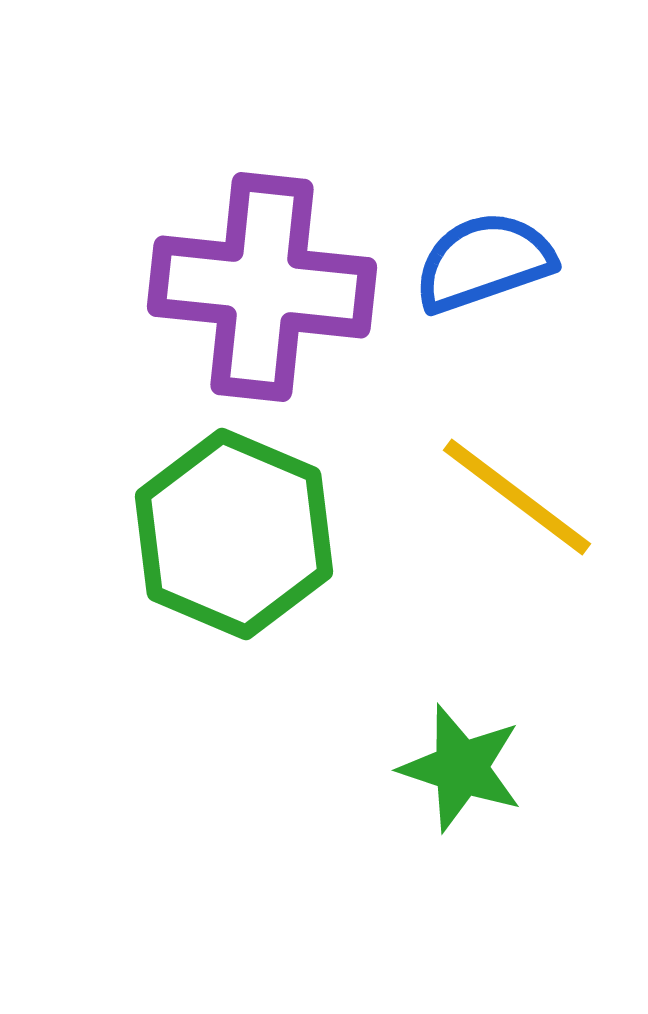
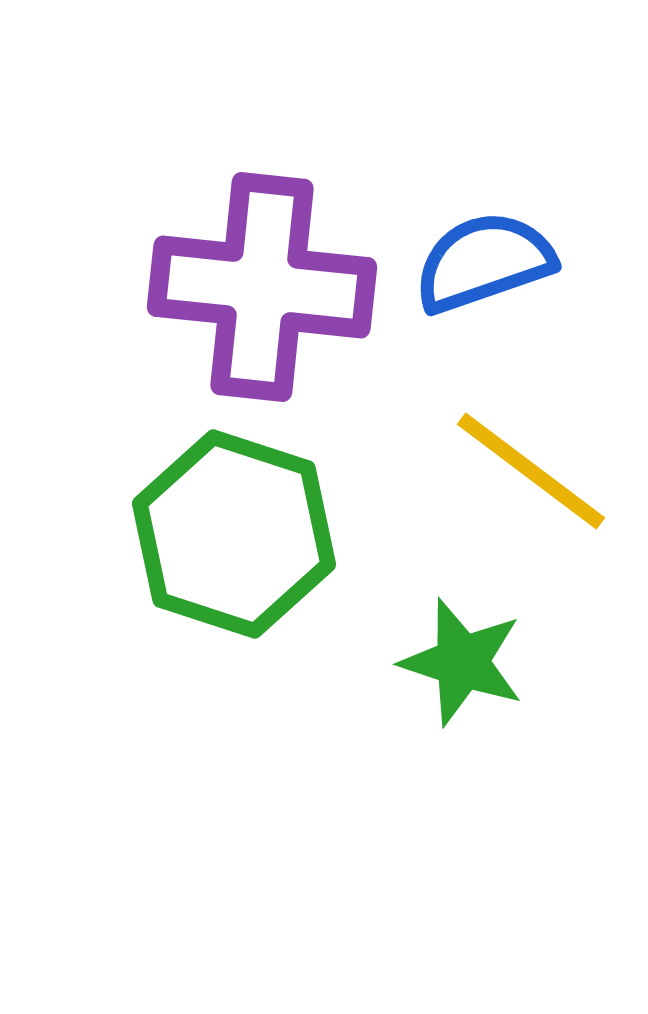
yellow line: moved 14 px right, 26 px up
green hexagon: rotated 5 degrees counterclockwise
green star: moved 1 px right, 106 px up
